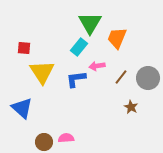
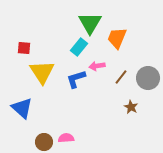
blue L-shape: rotated 10 degrees counterclockwise
